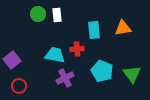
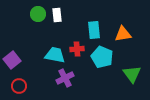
orange triangle: moved 6 px down
cyan pentagon: moved 14 px up
